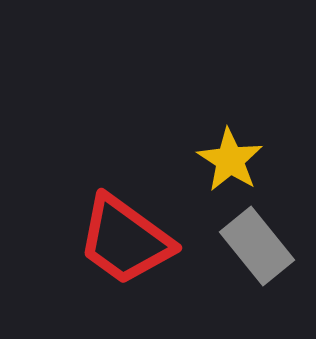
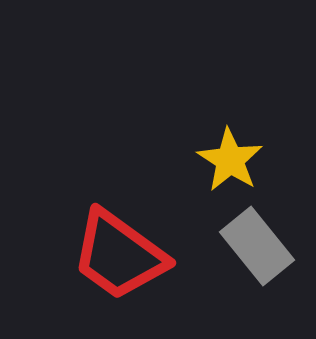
red trapezoid: moved 6 px left, 15 px down
